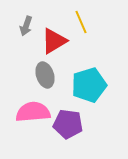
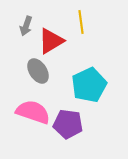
yellow line: rotated 15 degrees clockwise
red triangle: moved 3 px left
gray ellipse: moved 7 px left, 4 px up; rotated 15 degrees counterclockwise
cyan pentagon: rotated 8 degrees counterclockwise
pink semicircle: rotated 24 degrees clockwise
